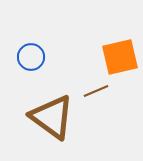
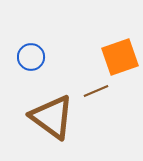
orange square: rotated 6 degrees counterclockwise
